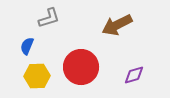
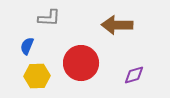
gray L-shape: rotated 20 degrees clockwise
brown arrow: rotated 28 degrees clockwise
red circle: moved 4 px up
